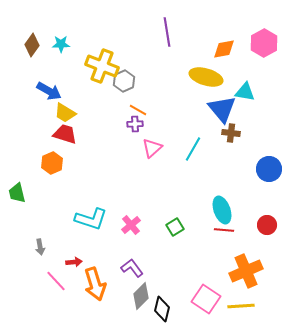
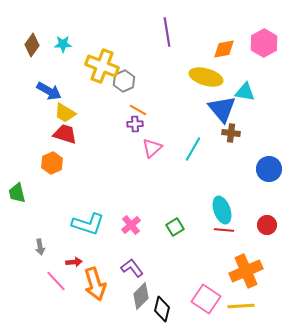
cyan star: moved 2 px right
cyan L-shape: moved 3 px left, 5 px down
